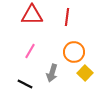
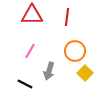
orange circle: moved 1 px right, 1 px up
gray arrow: moved 3 px left, 2 px up
